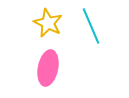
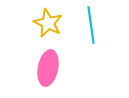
cyan line: moved 1 px up; rotated 15 degrees clockwise
